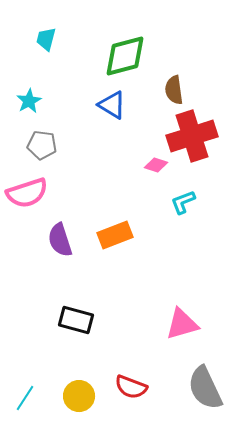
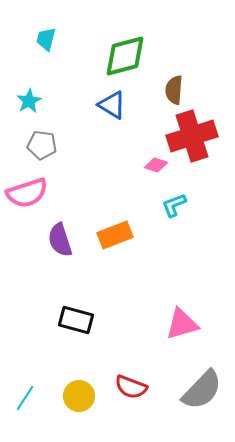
brown semicircle: rotated 12 degrees clockwise
cyan L-shape: moved 9 px left, 3 px down
gray semicircle: moved 3 px left, 2 px down; rotated 111 degrees counterclockwise
